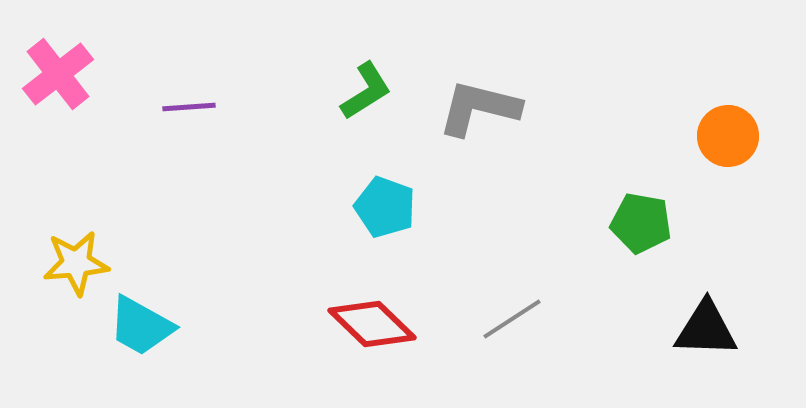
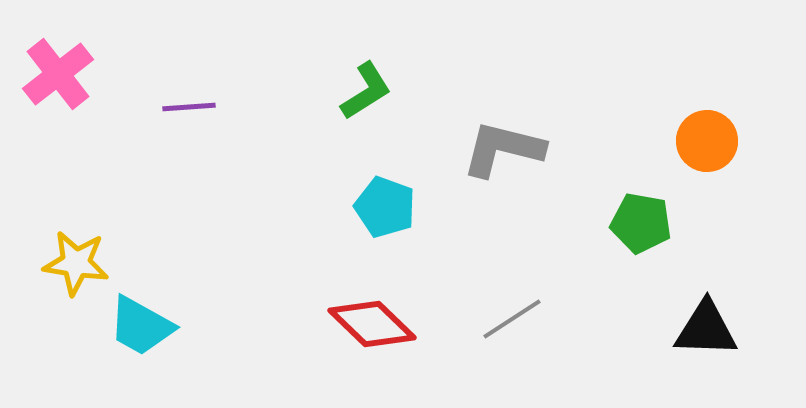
gray L-shape: moved 24 px right, 41 px down
orange circle: moved 21 px left, 5 px down
yellow star: rotated 14 degrees clockwise
